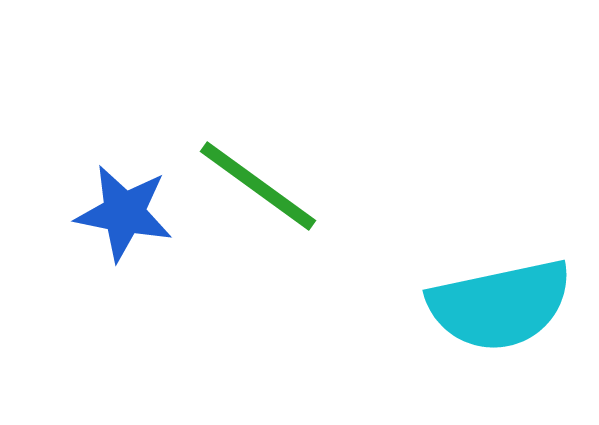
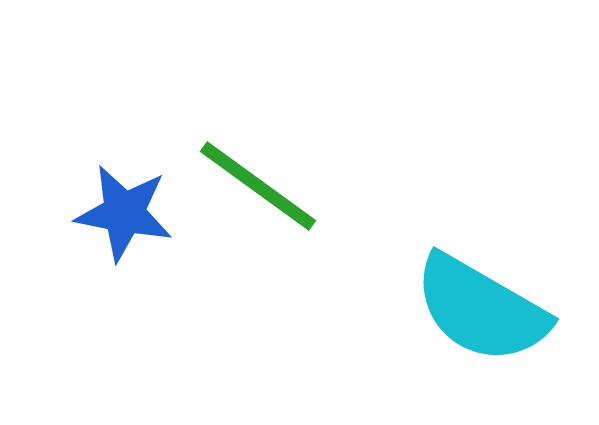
cyan semicircle: moved 19 px left, 4 px down; rotated 42 degrees clockwise
